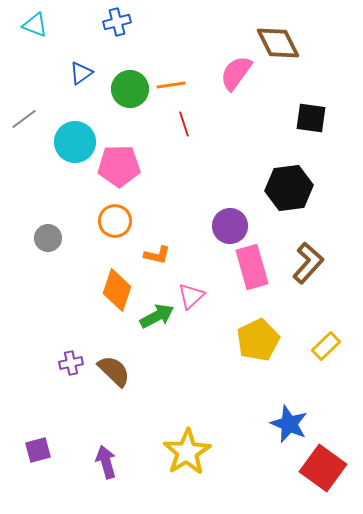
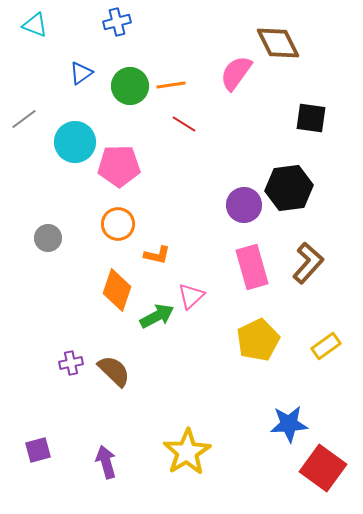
green circle: moved 3 px up
red line: rotated 40 degrees counterclockwise
orange circle: moved 3 px right, 3 px down
purple circle: moved 14 px right, 21 px up
yellow rectangle: rotated 8 degrees clockwise
blue star: rotated 27 degrees counterclockwise
